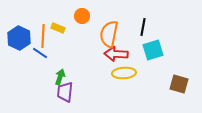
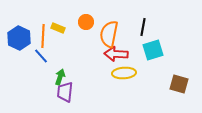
orange circle: moved 4 px right, 6 px down
blue line: moved 1 px right, 3 px down; rotated 14 degrees clockwise
